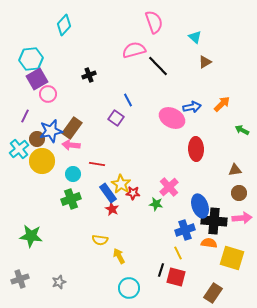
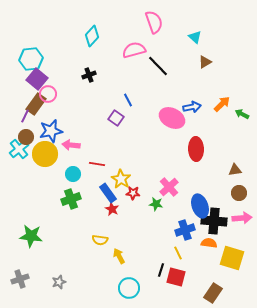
cyan diamond at (64, 25): moved 28 px right, 11 px down
purple square at (37, 79): rotated 20 degrees counterclockwise
brown rectangle at (72, 128): moved 36 px left, 24 px up
green arrow at (242, 130): moved 16 px up
brown circle at (37, 139): moved 11 px left, 2 px up
yellow circle at (42, 161): moved 3 px right, 7 px up
yellow star at (121, 184): moved 5 px up
